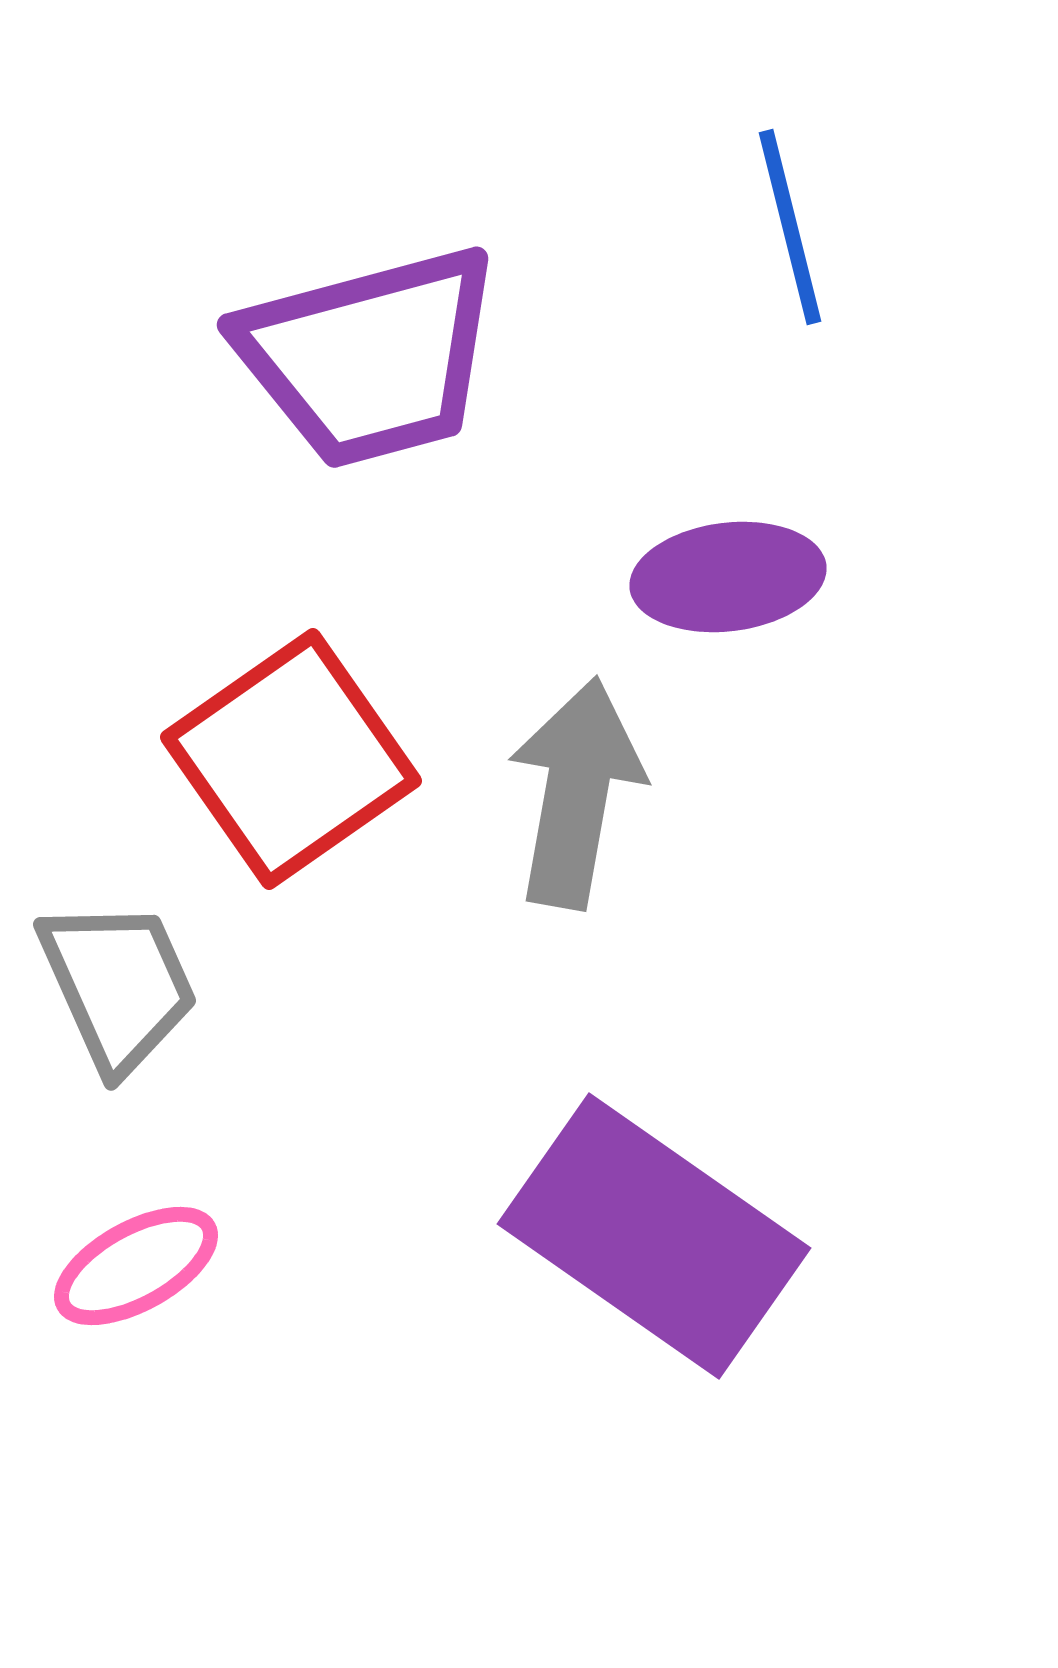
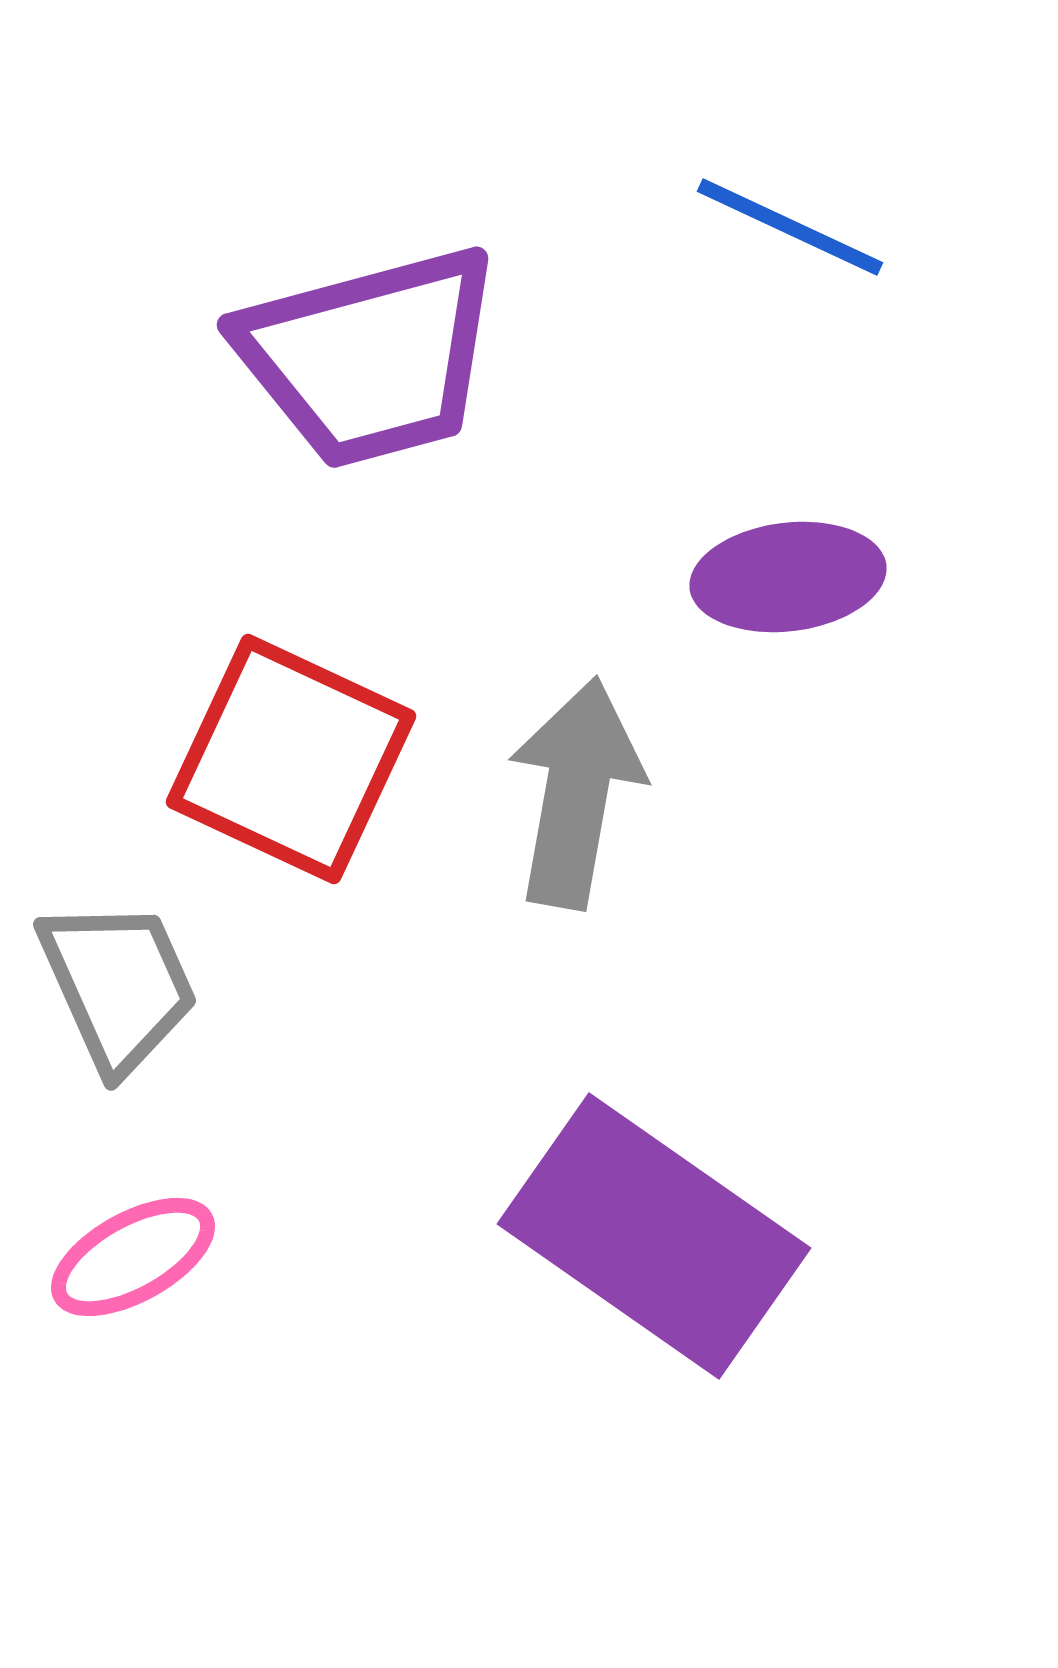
blue line: rotated 51 degrees counterclockwise
purple ellipse: moved 60 px right
red square: rotated 30 degrees counterclockwise
pink ellipse: moved 3 px left, 9 px up
